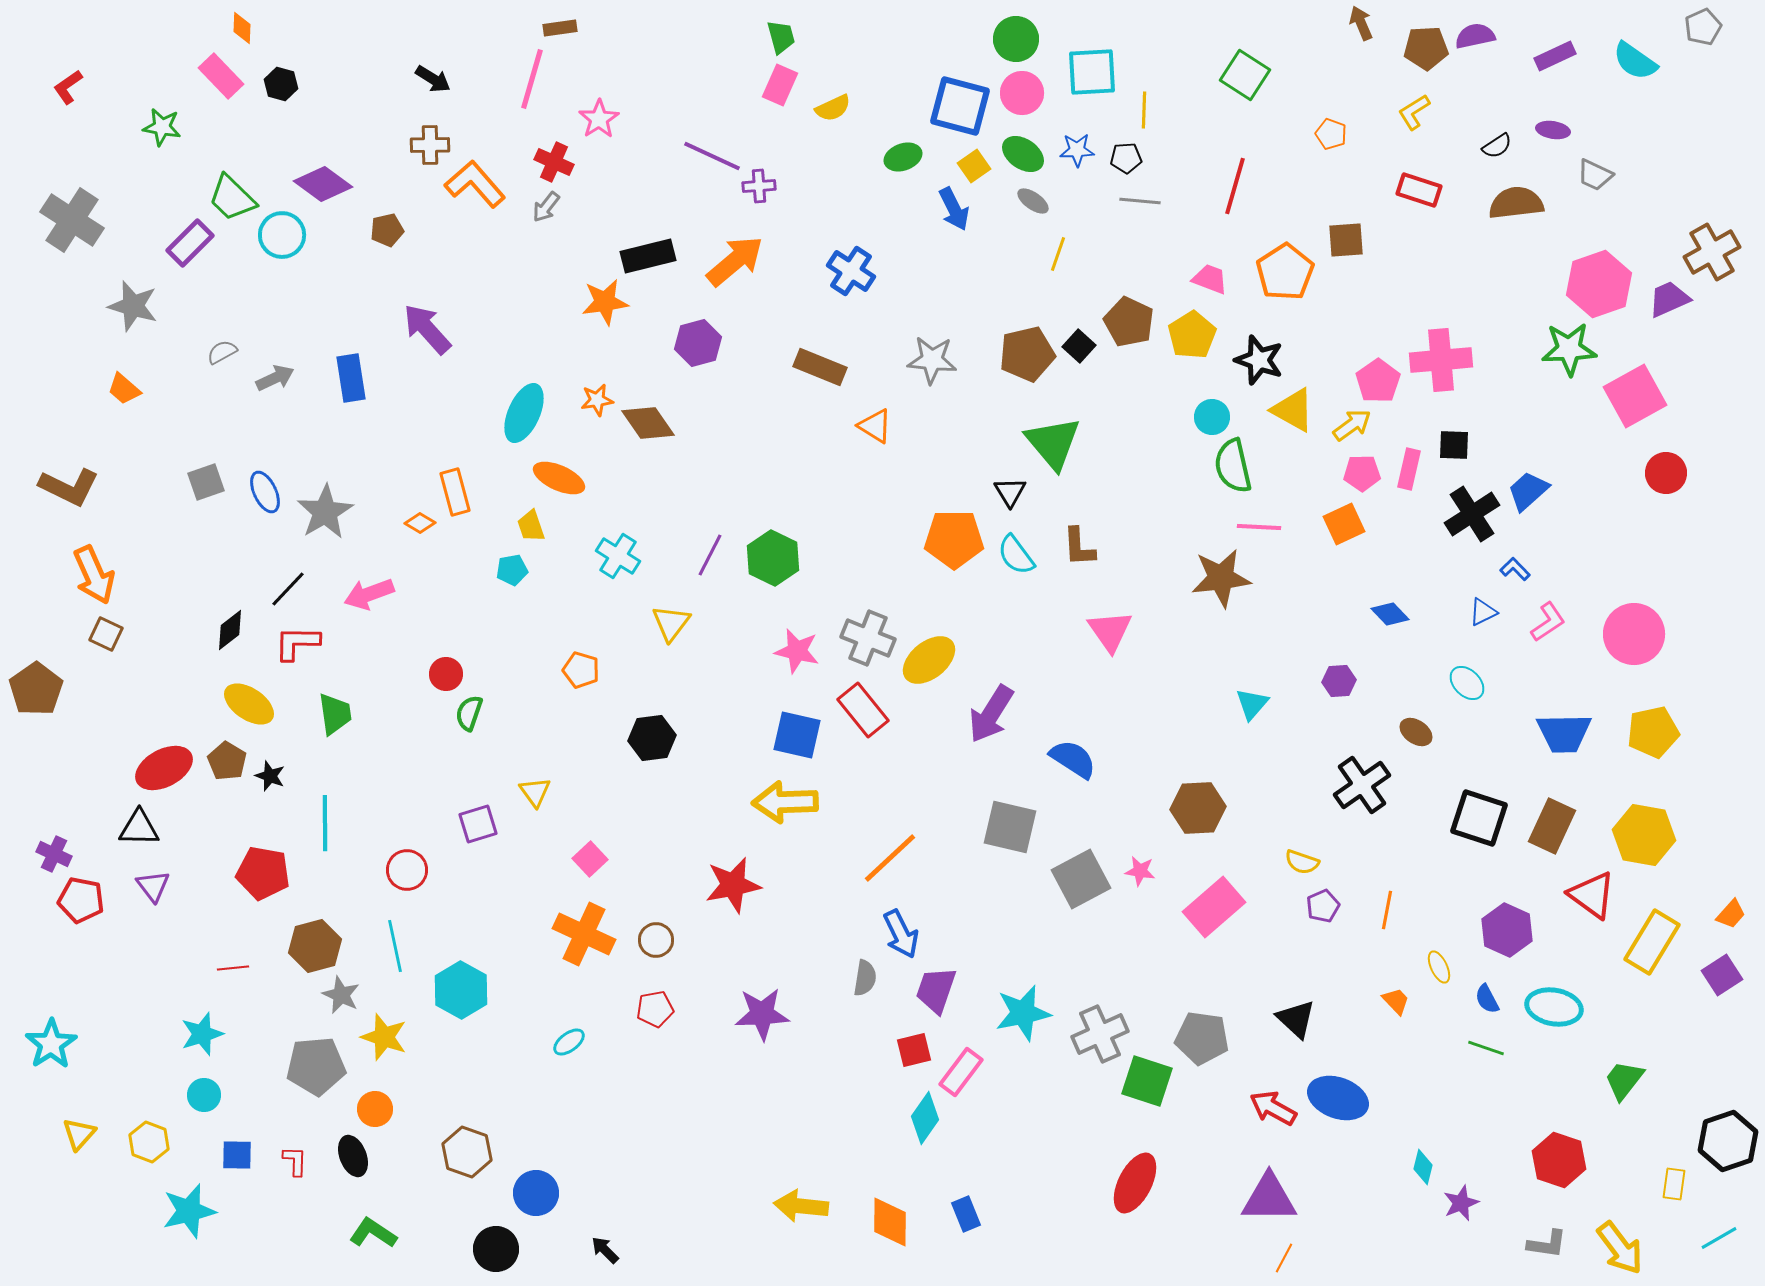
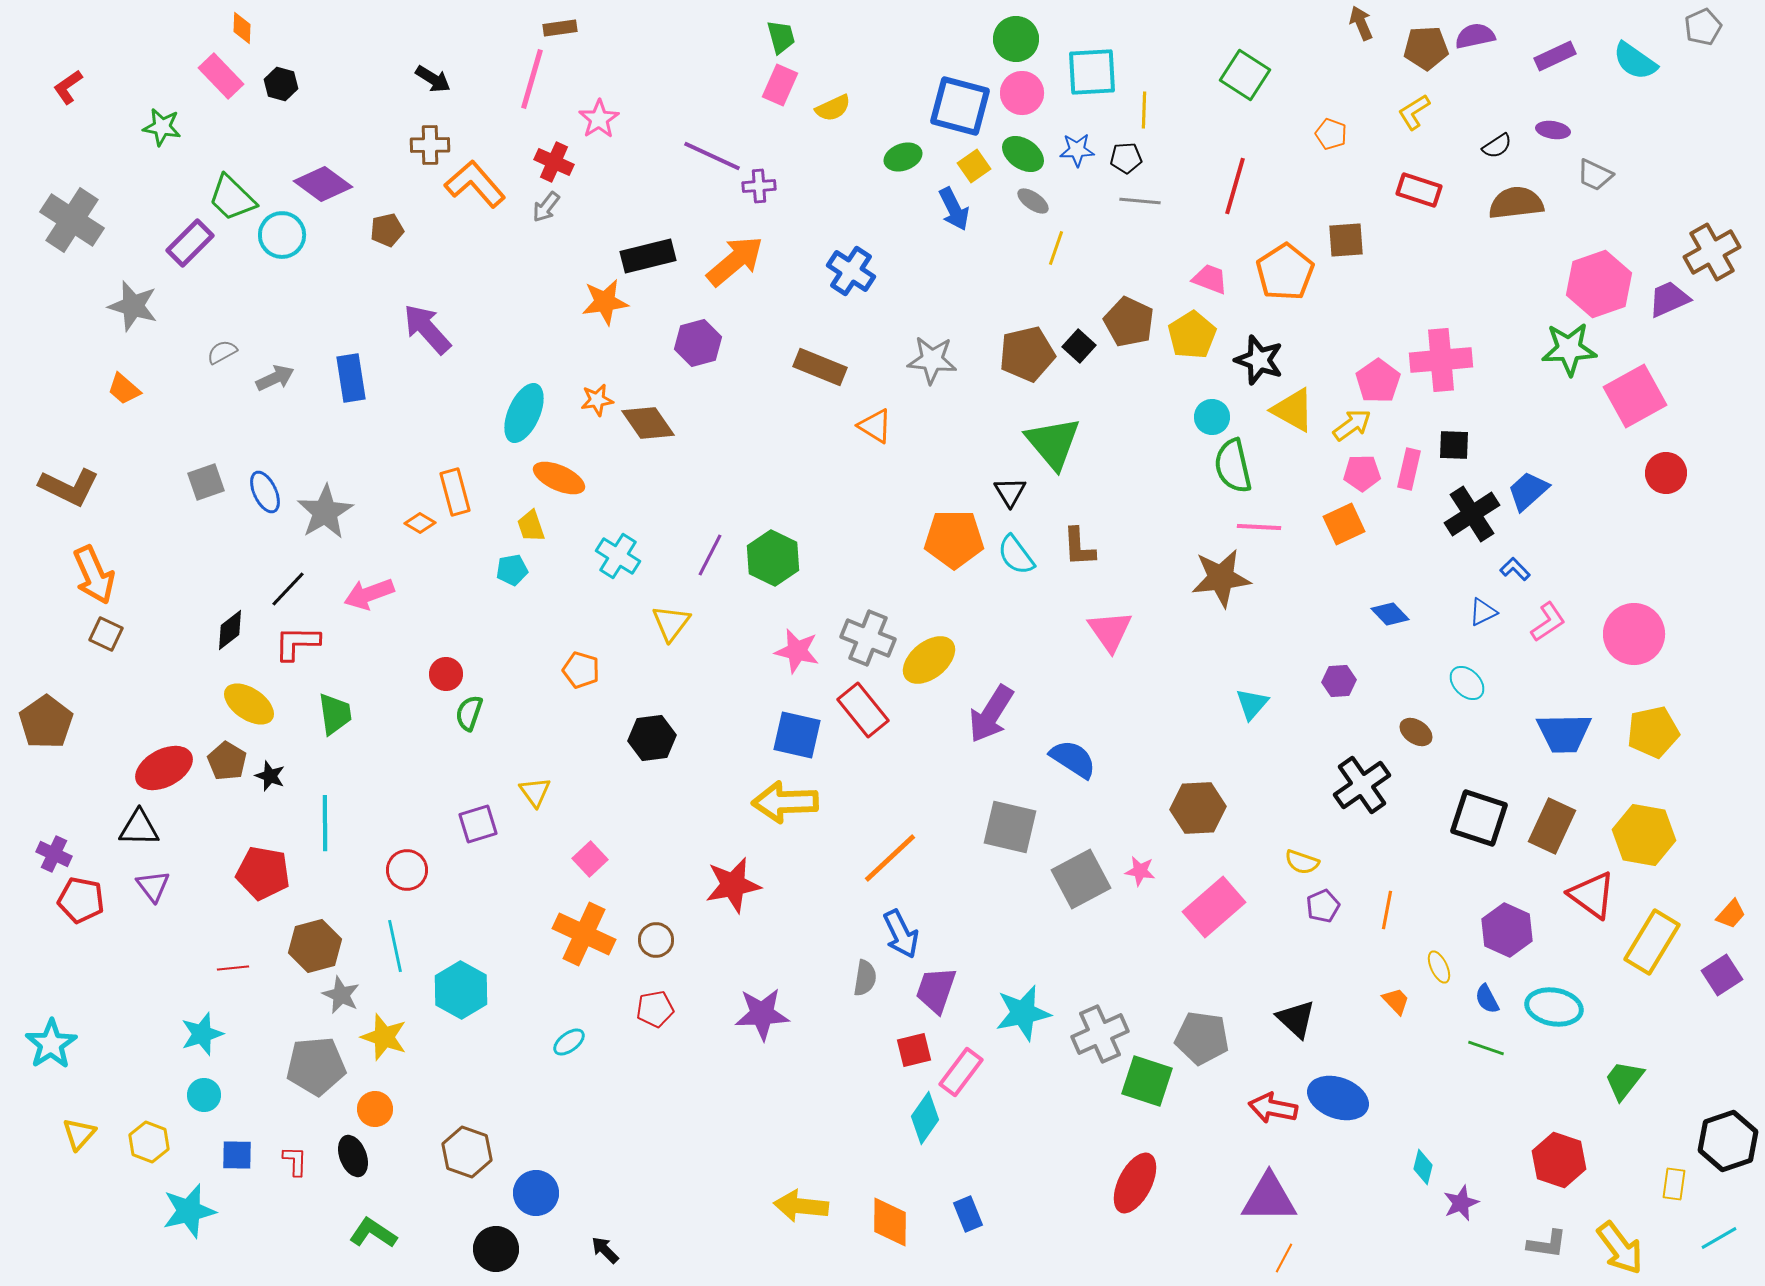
yellow line at (1058, 254): moved 2 px left, 6 px up
brown pentagon at (36, 689): moved 10 px right, 33 px down
red arrow at (1273, 1108): rotated 18 degrees counterclockwise
blue rectangle at (966, 1214): moved 2 px right
